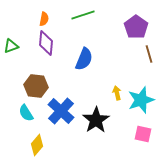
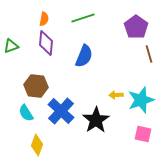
green line: moved 3 px down
blue semicircle: moved 3 px up
yellow arrow: moved 1 px left, 2 px down; rotated 80 degrees counterclockwise
yellow diamond: rotated 20 degrees counterclockwise
